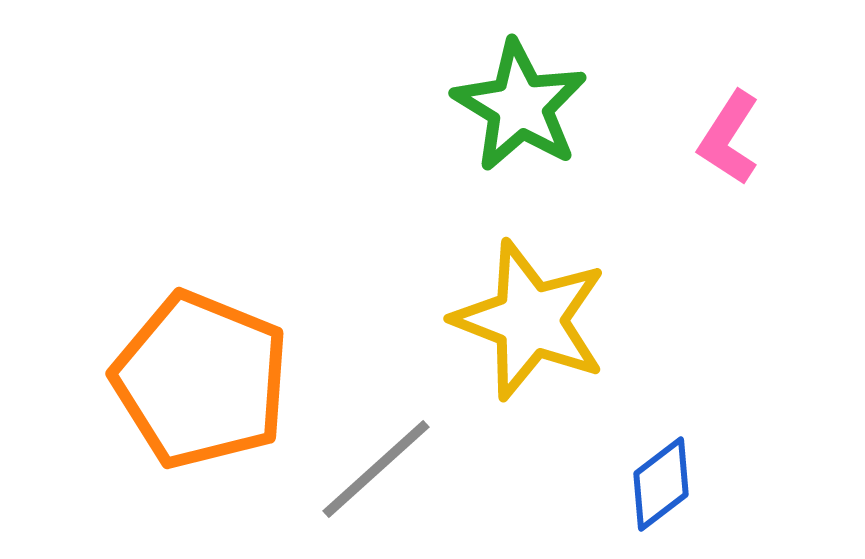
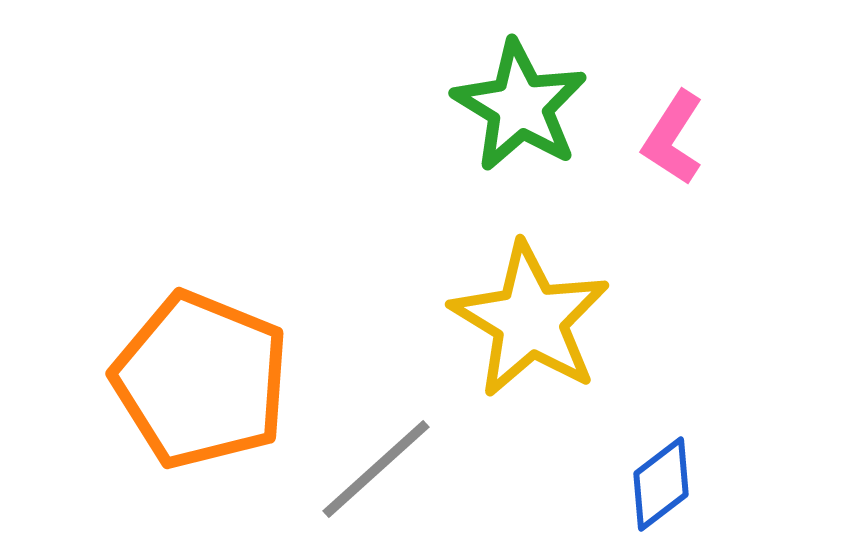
pink L-shape: moved 56 px left
yellow star: rotated 10 degrees clockwise
